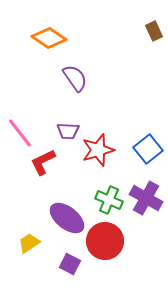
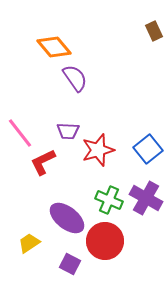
orange diamond: moved 5 px right, 9 px down; rotated 16 degrees clockwise
